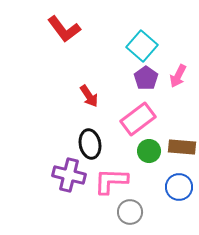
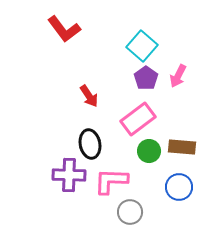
purple cross: rotated 12 degrees counterclockwise
